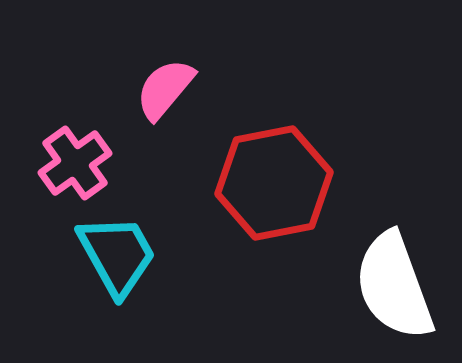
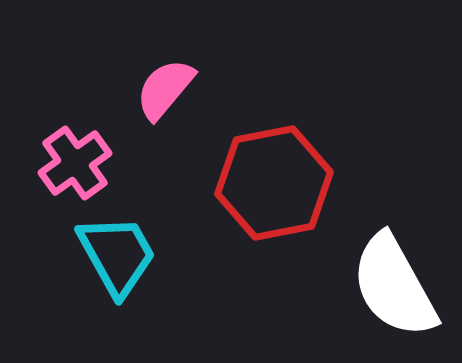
white semicircle: rotated 9 degrees counterclockwise
